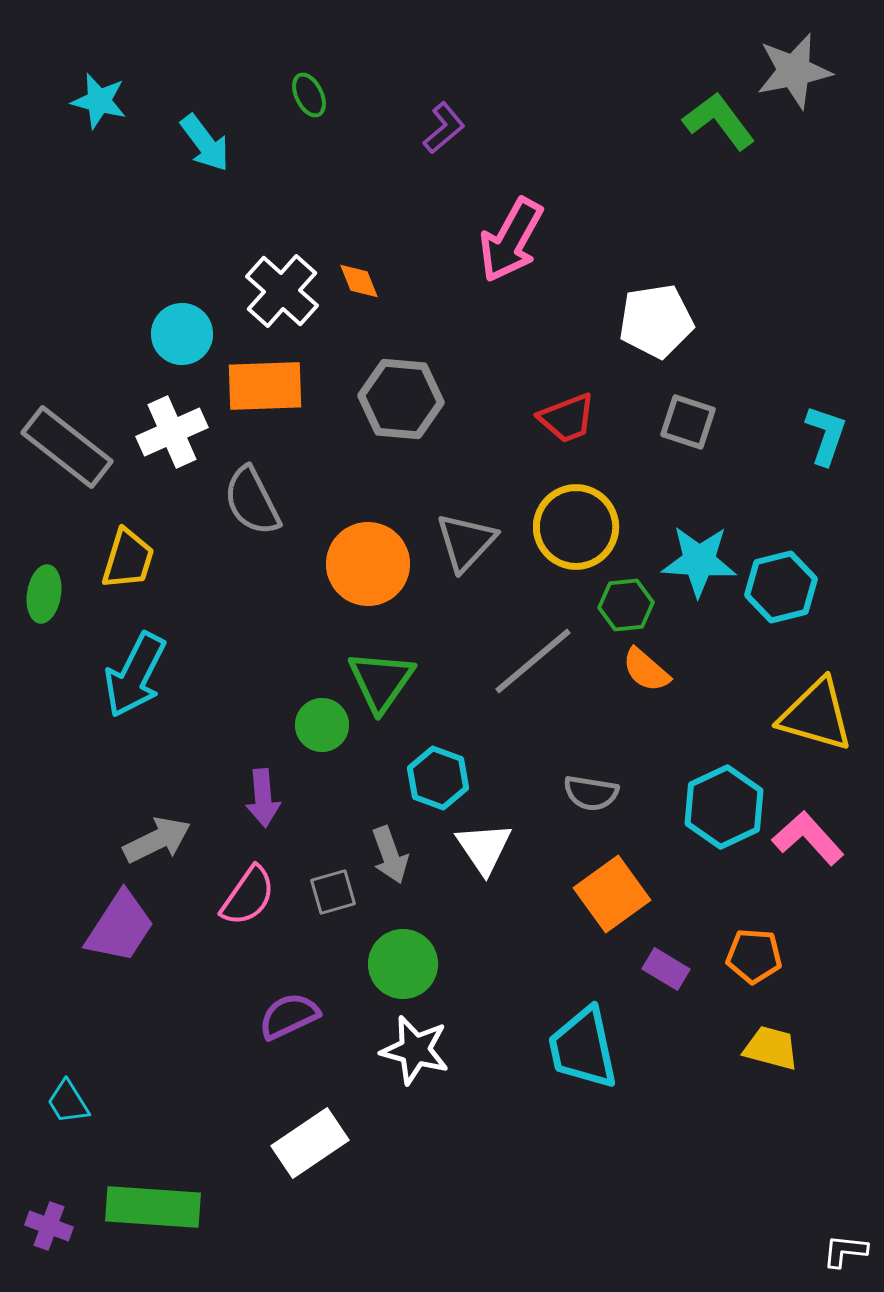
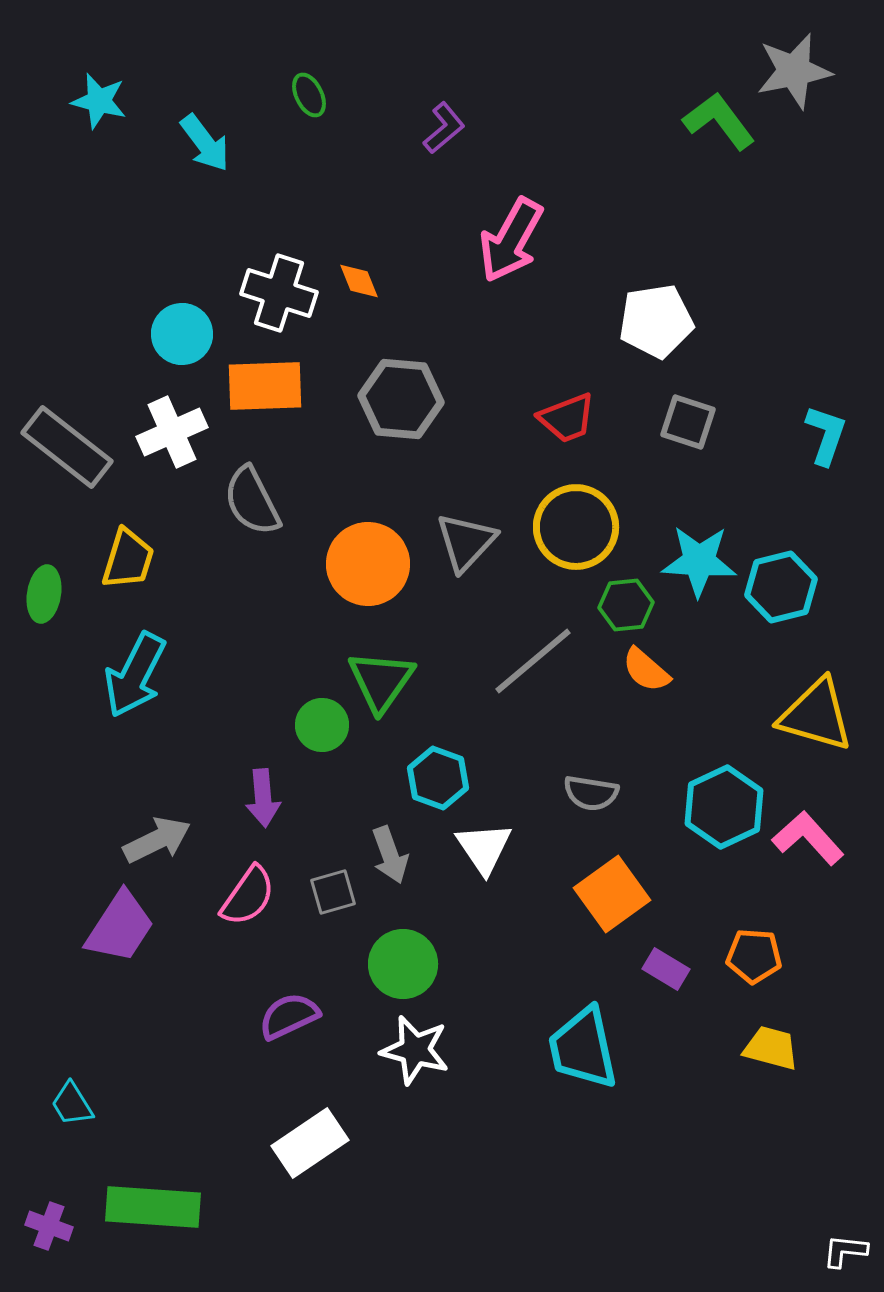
white cross at (282, 291): moved 3 px left, 2 px down; rotated 24 degrees counterclockwise
cyan trapezoid at (68, 1102): moved 4 px right, 2 px down
